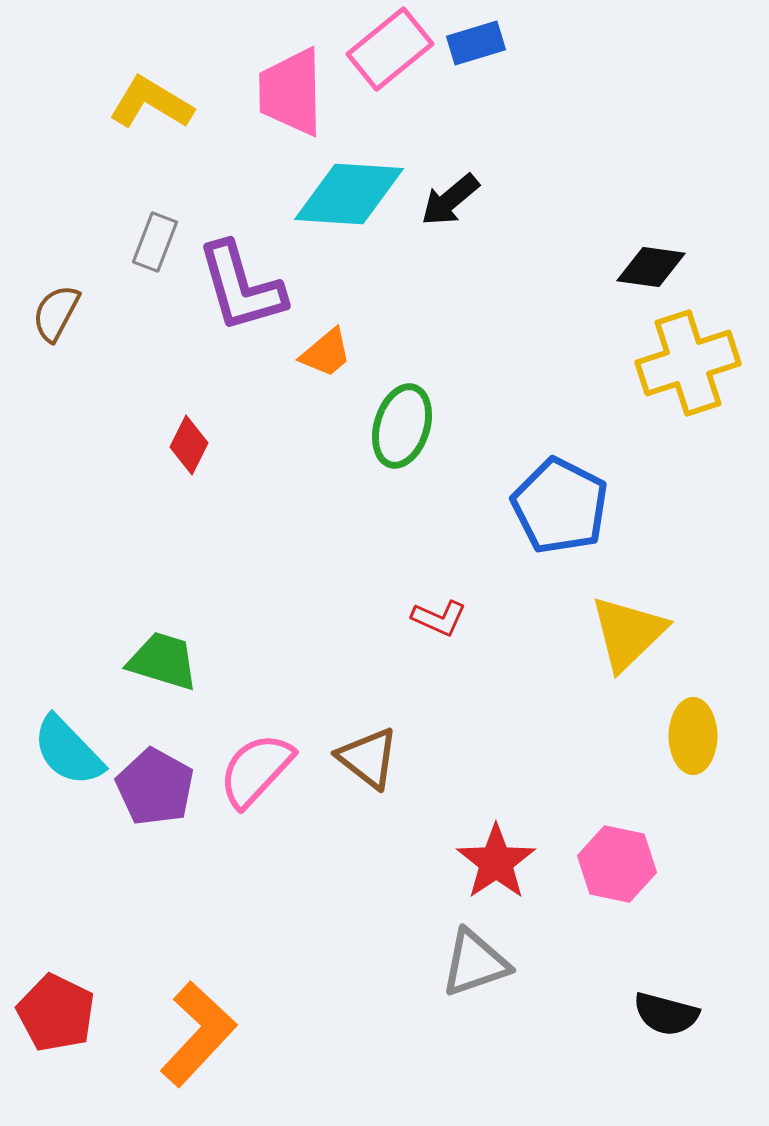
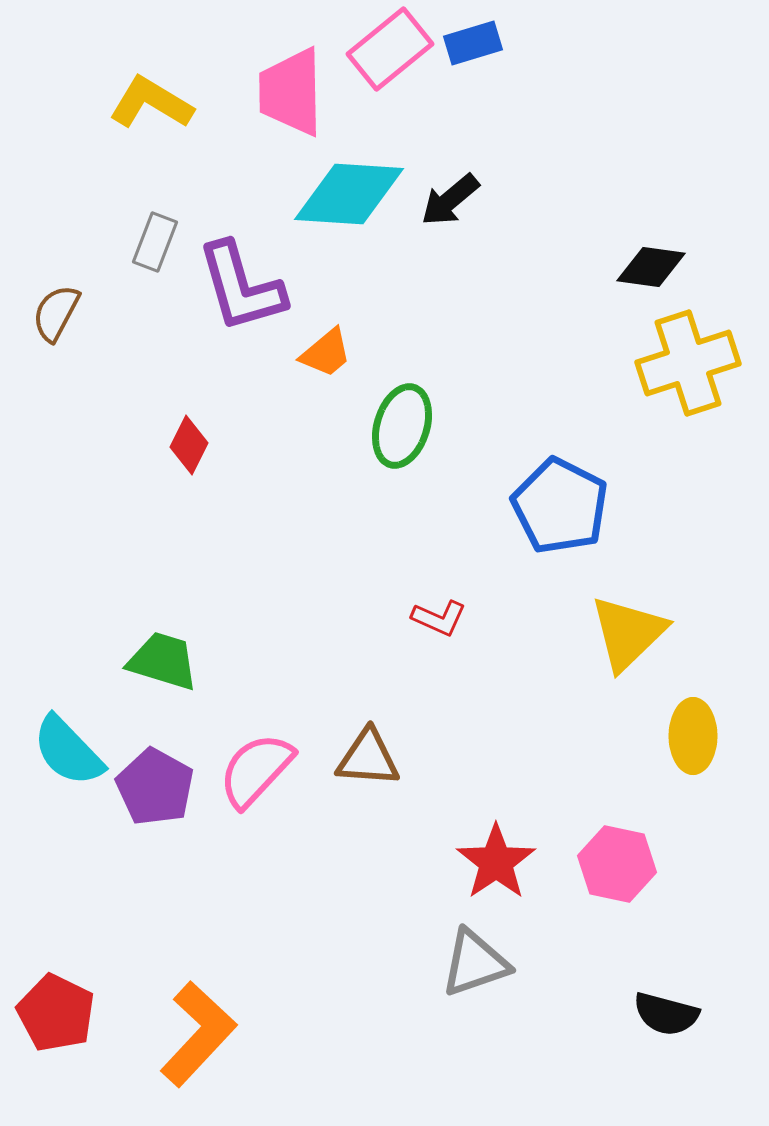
blue rectangle: moved 3 px left
brown triangle: rotated 34 degrees counterclockwise
